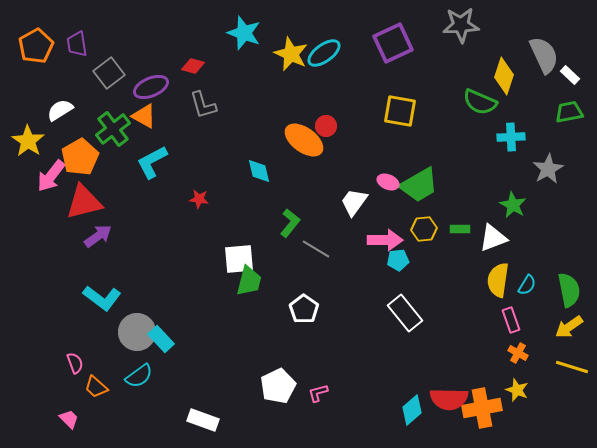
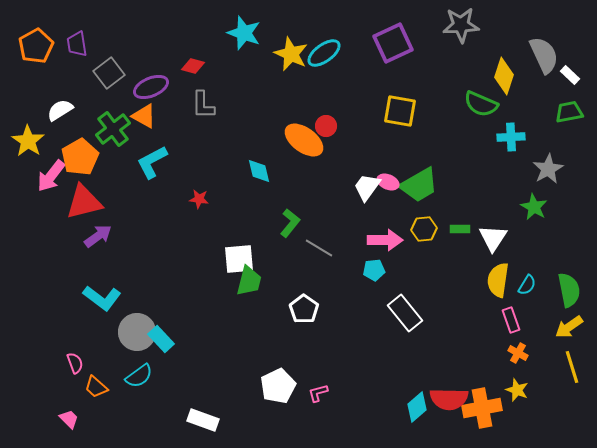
green semicircle at (480, 102): moved 1 px right, 2 px down
gray L-shape at (203, 105): rotated 16 degrees clockwise
white trapezoid at (354, 202): moved 13 px right, 15 px up
green star at (513, 205): moved 21 px right, 2 px down
white triangle at (493, 238): rotated 36 degrees counterclockwise
gray line at (316, 249): moved 3 px right, 1 px up
cyan pentagon at (398, 260): moved 24 px left, 10 px down
yellow line at (572, 367): rotated 56 degrees clockwise
cyan diamond at (412, 410): moved 5 px right, 3 px up
